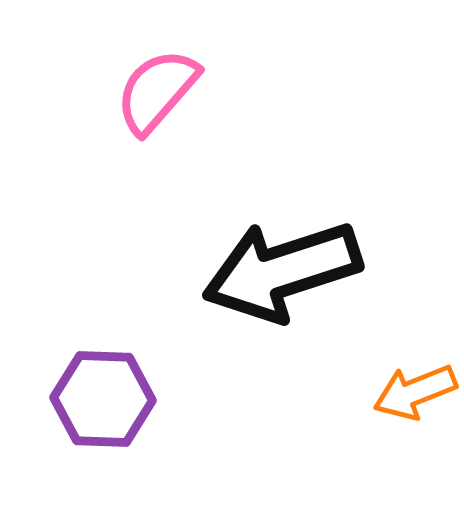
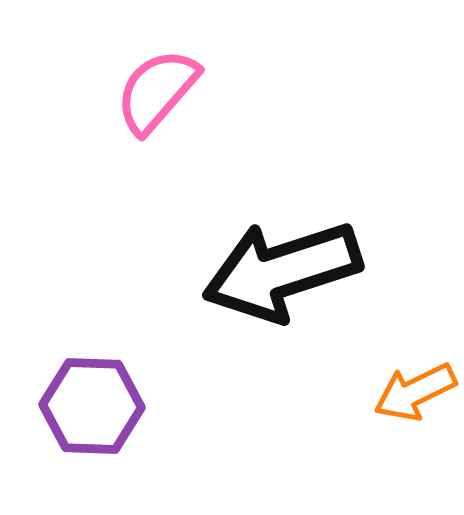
orange arrow: rotated 4 degrees counterclockwise
purple hexagon: moved 11 px left, 7 px down
